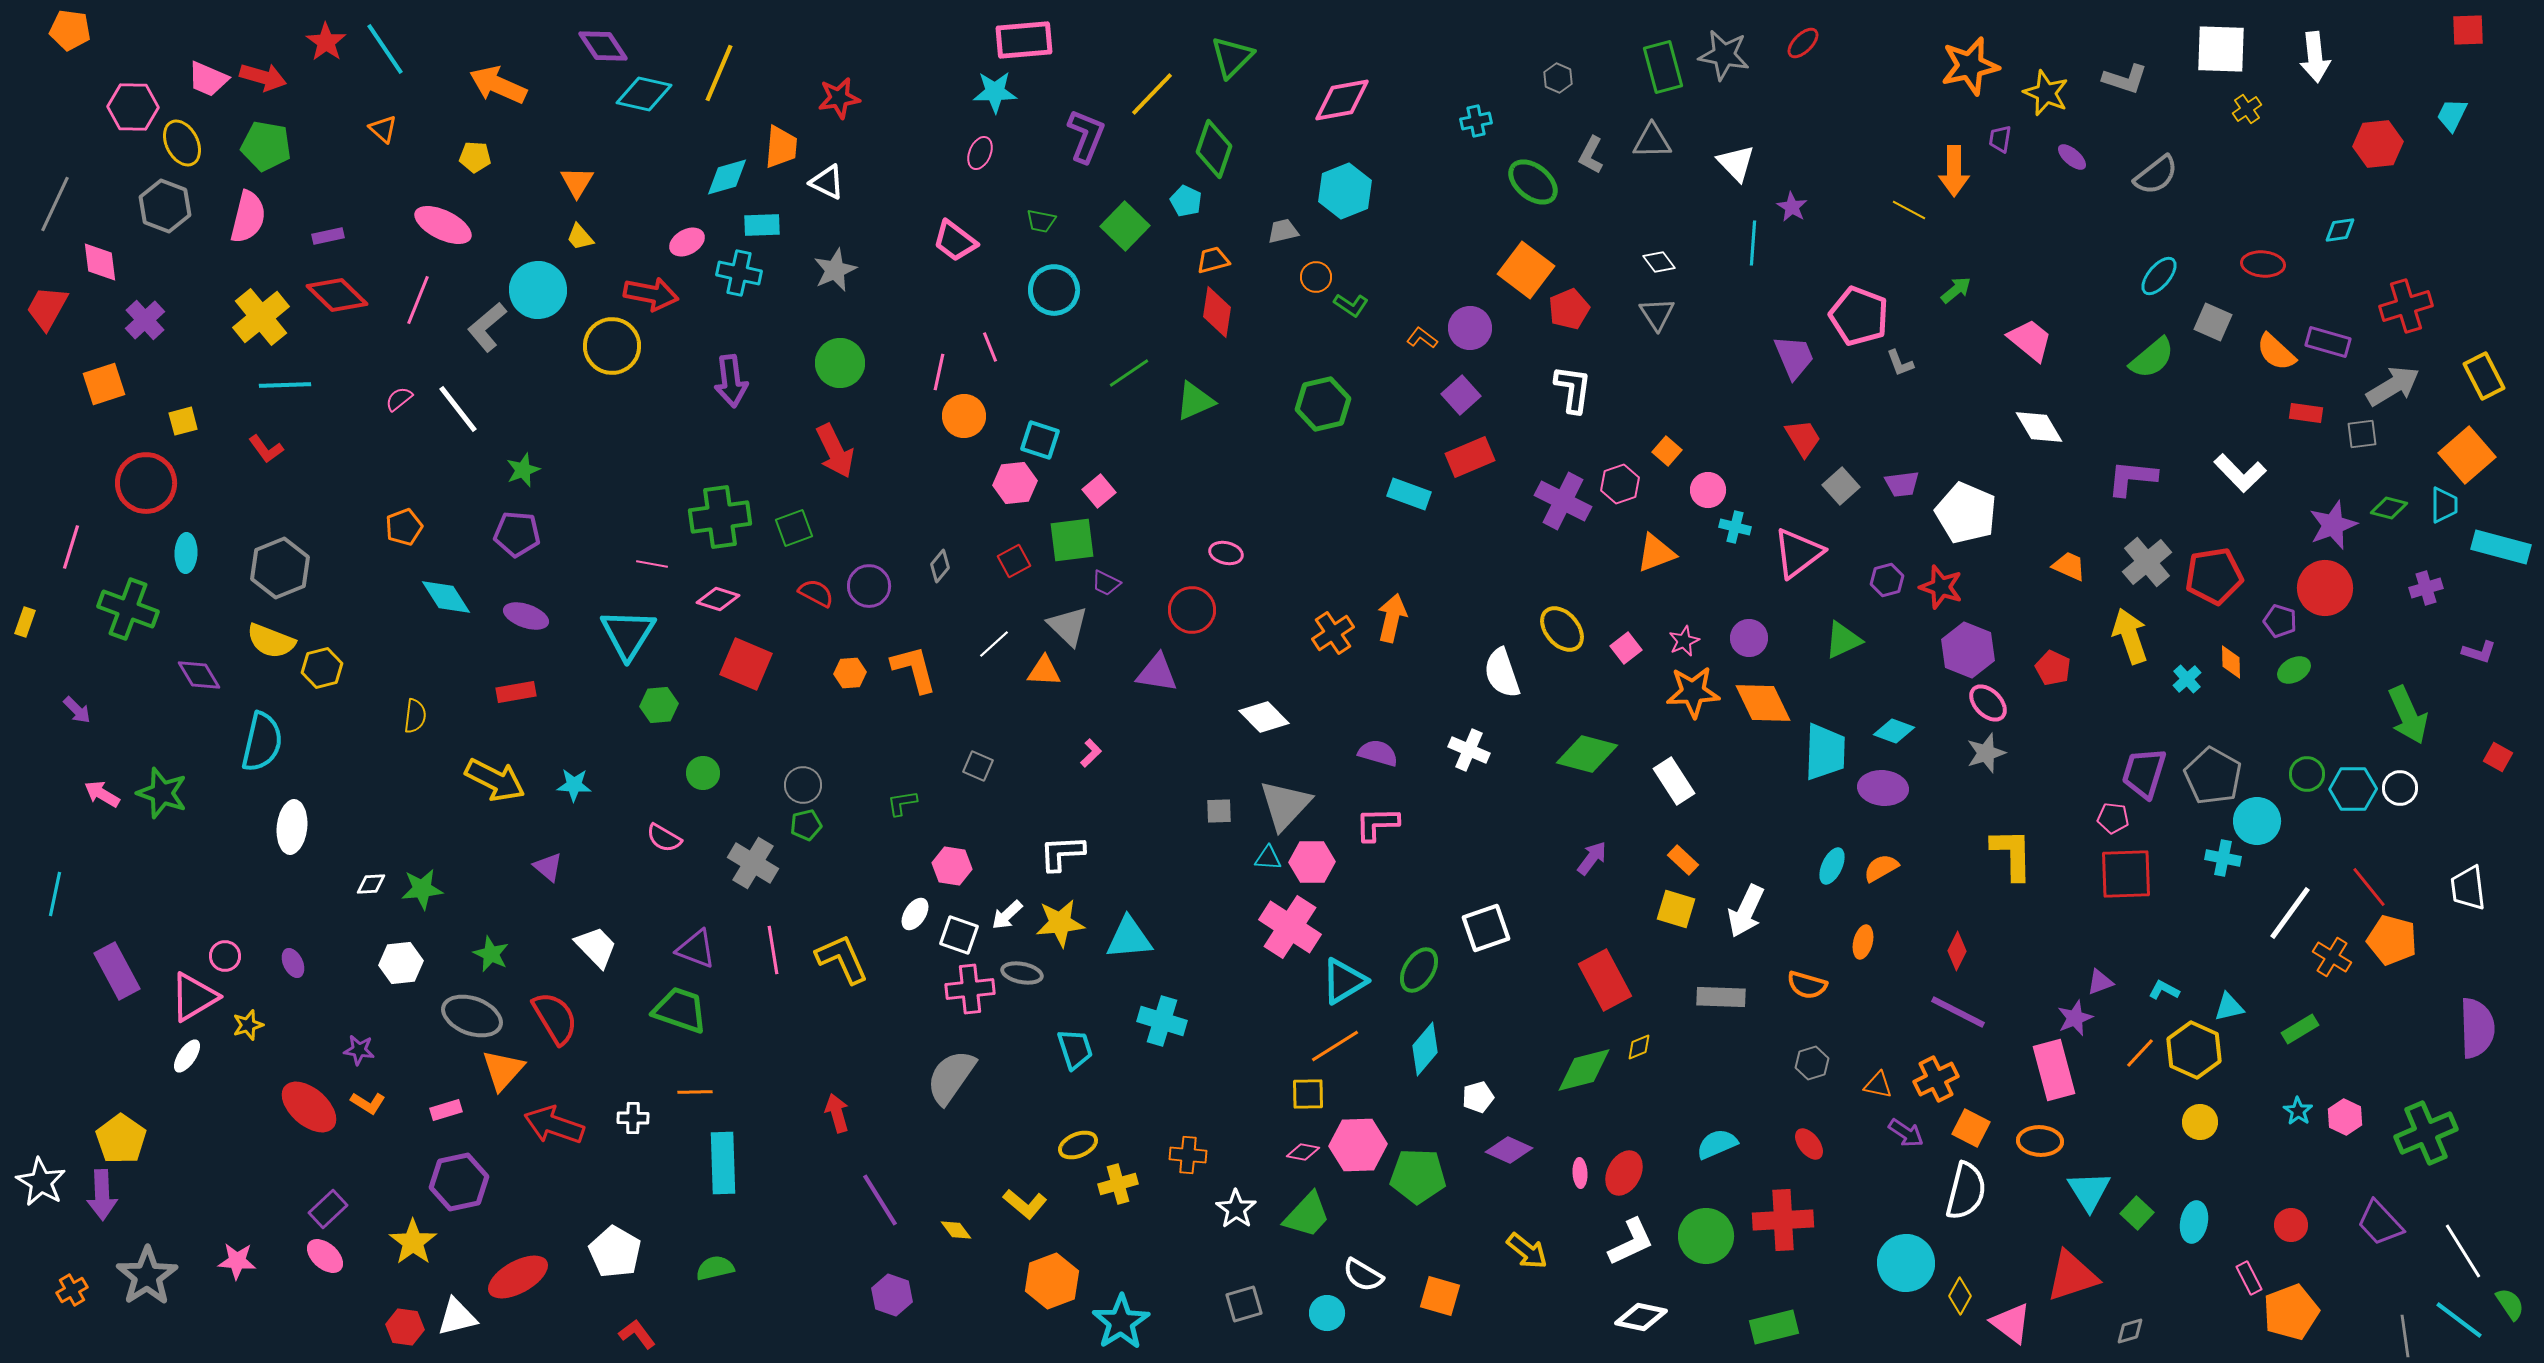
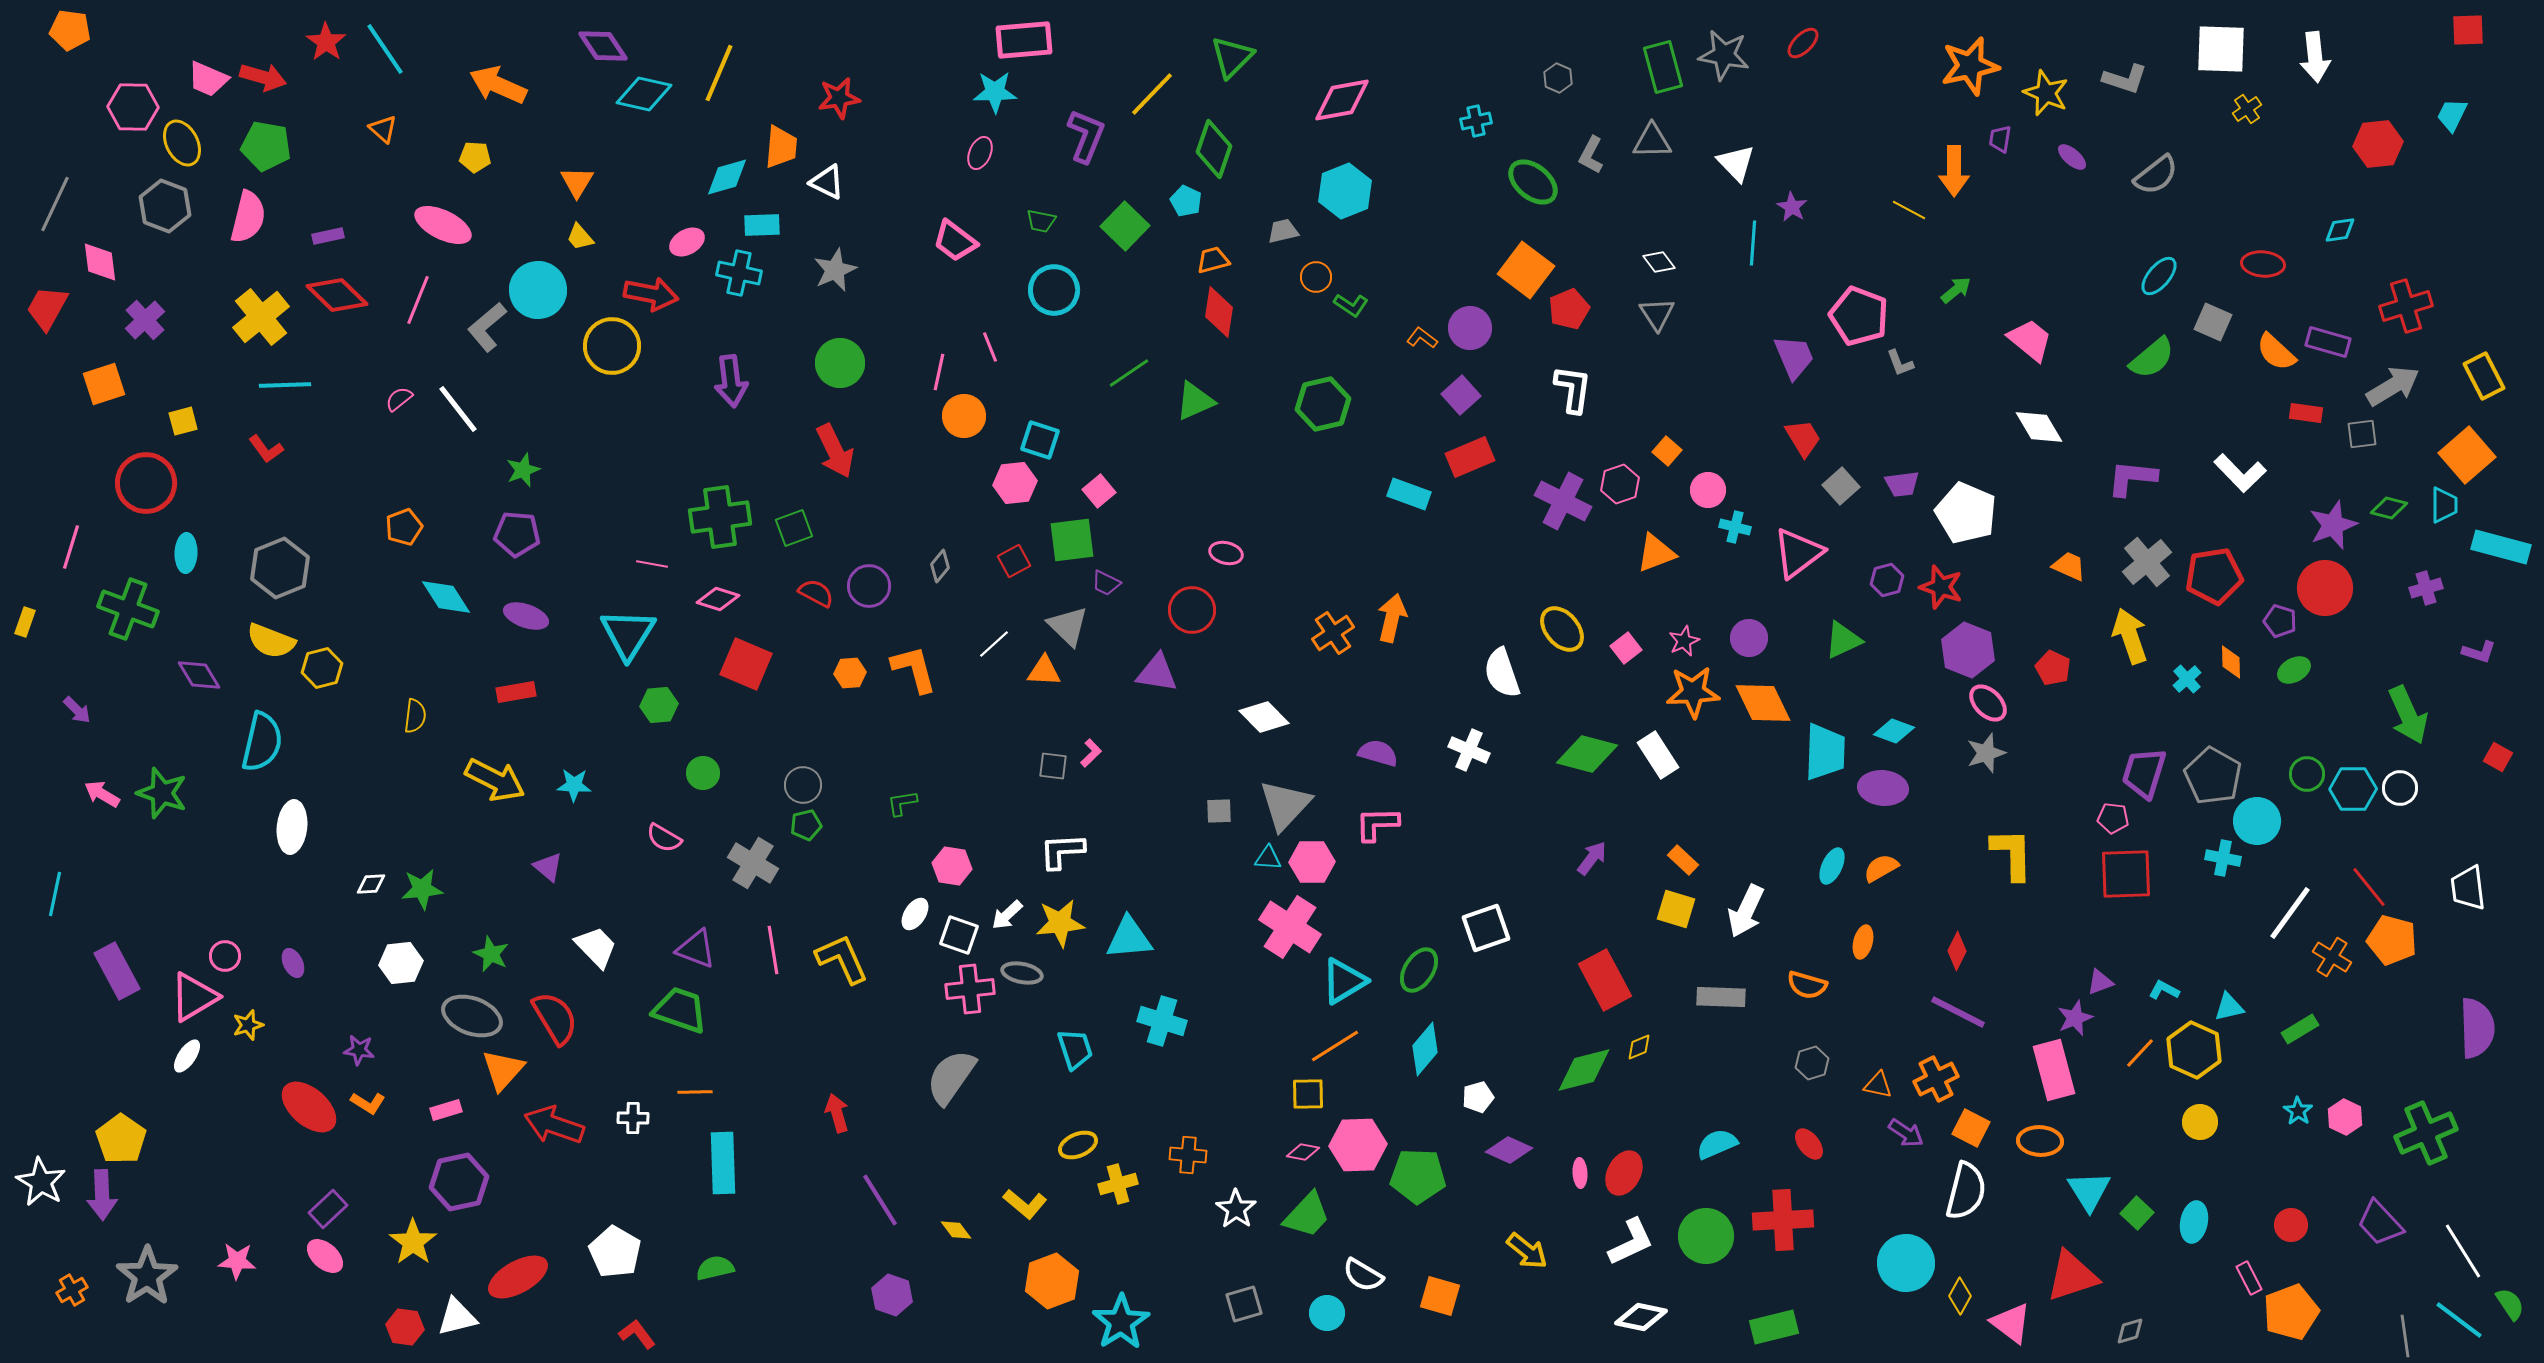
red diamond at (1217, 312): moved 2 px right
gray square at (978, 766): moved 75 px right; rotated 16 degrees counterclockwise
white rectangle at (1674, 781): moved 16 px left, 26 px up
white L-shape at (1062, 853): moved 2 px up
